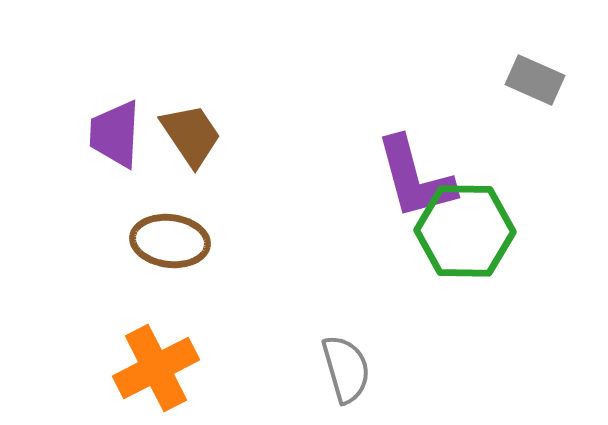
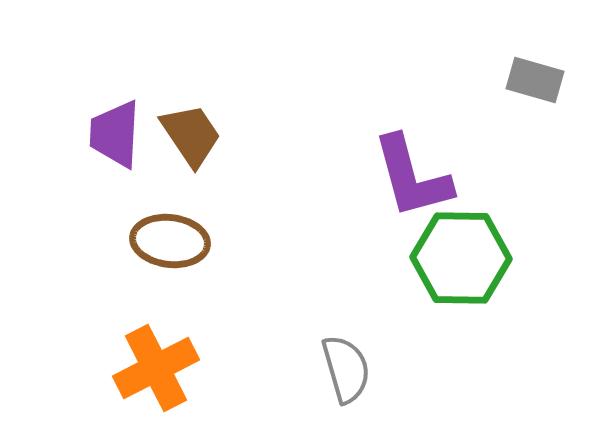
gray rectangle: rotated 8 degrees counterclockwise
purple L-shape: moved 3 px left, 1 px up
green hexagon: moved 4 px left, 27 px down
